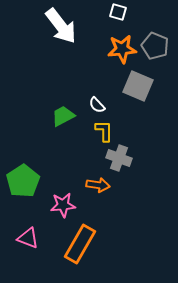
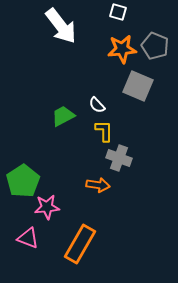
pink star: moved 16 px left, 2 px down
